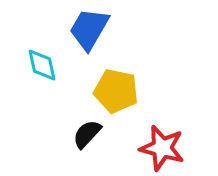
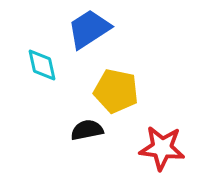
blue trapezoid: rotated 27 degrees clockwise
black semicircle: moved 4 px up; rotated 36 degrees clockwise
red star: rotated 9 degrees counterclockwise
